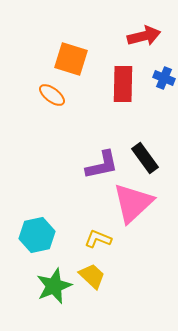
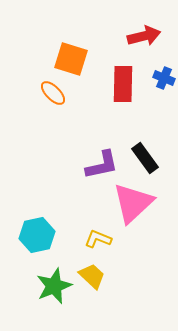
orange ellipse: moved 1 px right, 2 px up; rotated 8 degrees clockwise
